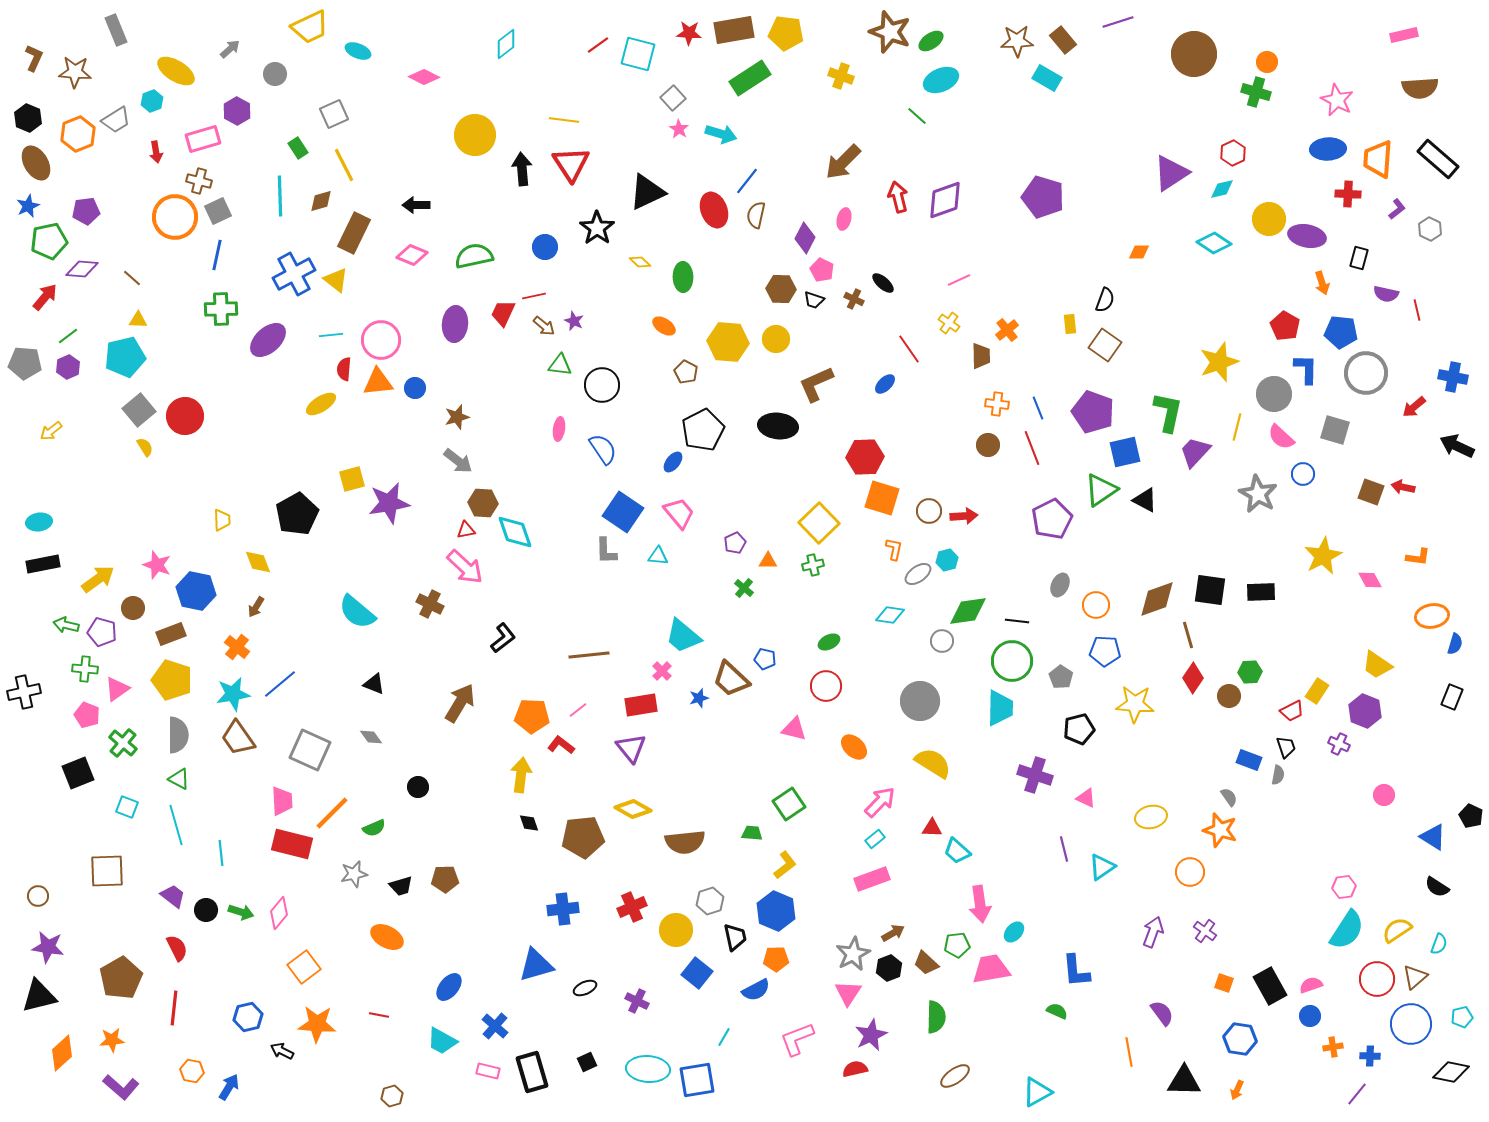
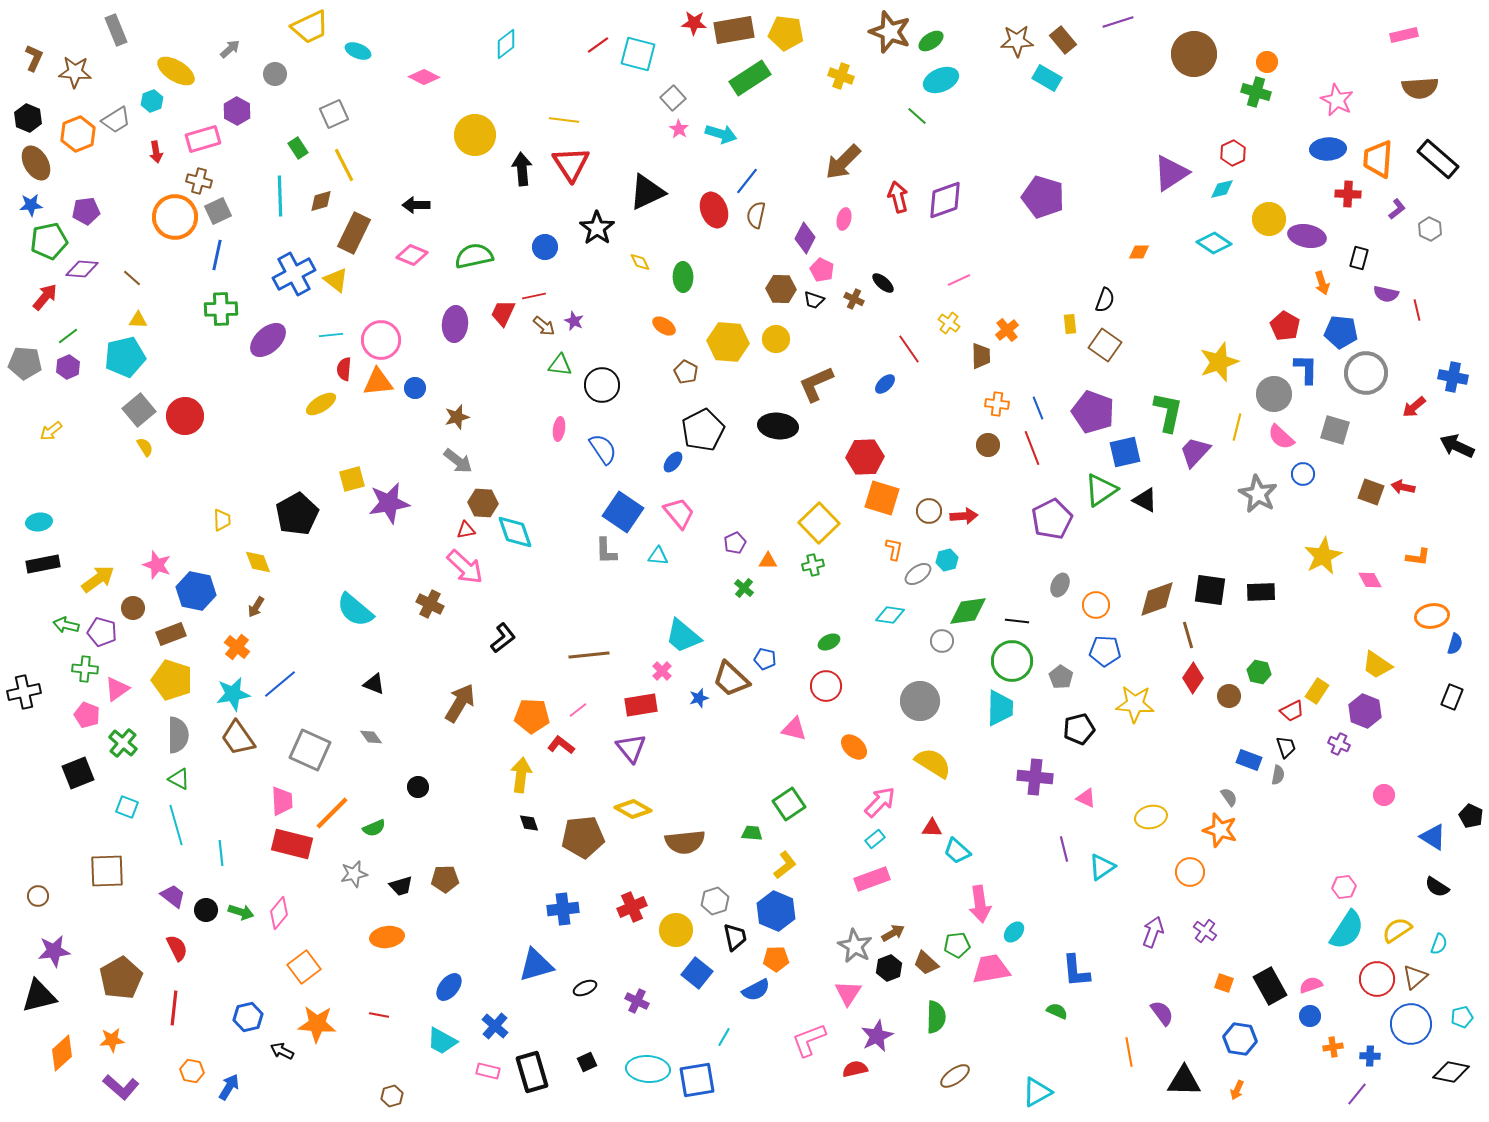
red star at (689, 33): moved 5 px right, 10 px up
blue star at (28, 206): moved 3 px right, 1 px up; rotated 20 degrees clockwise
yellow diamond at (640, 262): rotated 20 degrees clockwise
cyan semicircle at (357, 612): moved 2 px left, 2 px up
green hexagon at (1250, 672): moved 9 px right; rotated 15 degrees clockwise
purple cross at (1035, 775): moved 2 px down; rotated 12 degrees counterclockwise
gray hexagon at (710, 901): moved 5 px right
orange ellipse at (387, 937): rotated 36 degrees counterclockwise
purple star at (48, 947): moved 6 px right, 4 px down; rotated 16 degrees counterclockwise
gray star at (853, 954): moved 2 px right, 8 px up; rotated 16 degrees counterclockwise
purple star at (871, 1035): moved 6 px right, 1 px down
pink L-shape at (797, 1039): moved 12 px right, 1 px down
